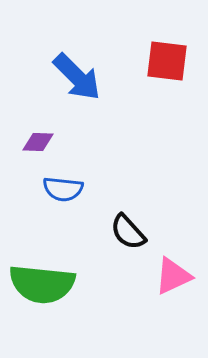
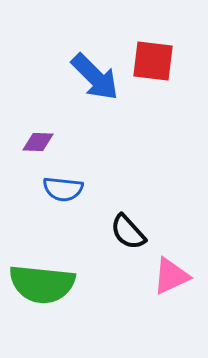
red square: moved 14 px left
blue arrow: moved 18 px right
pink triangle: moved 2 px left
